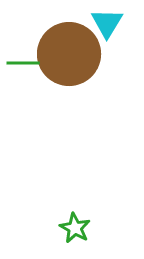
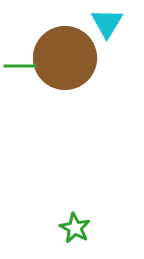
brown circle: moved 4 px left, 4 px down
green line: moved 3 px left, 3 px down
